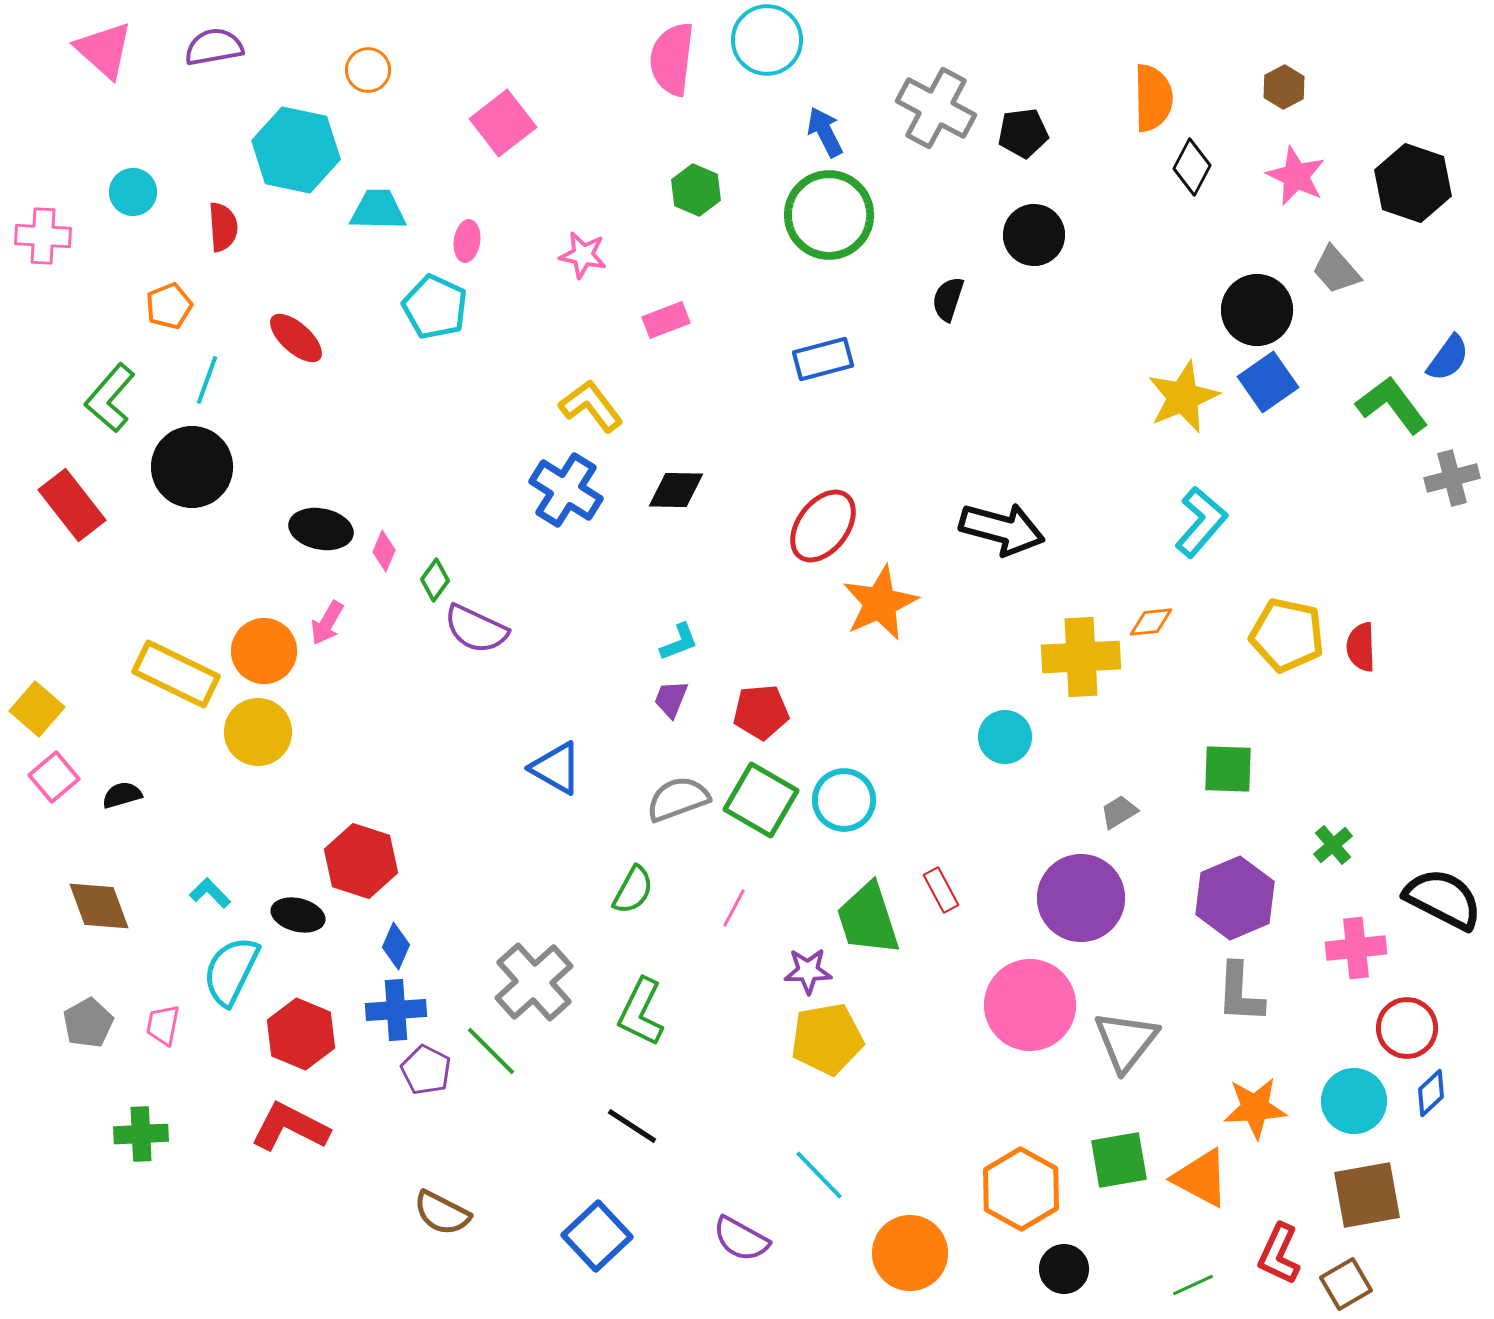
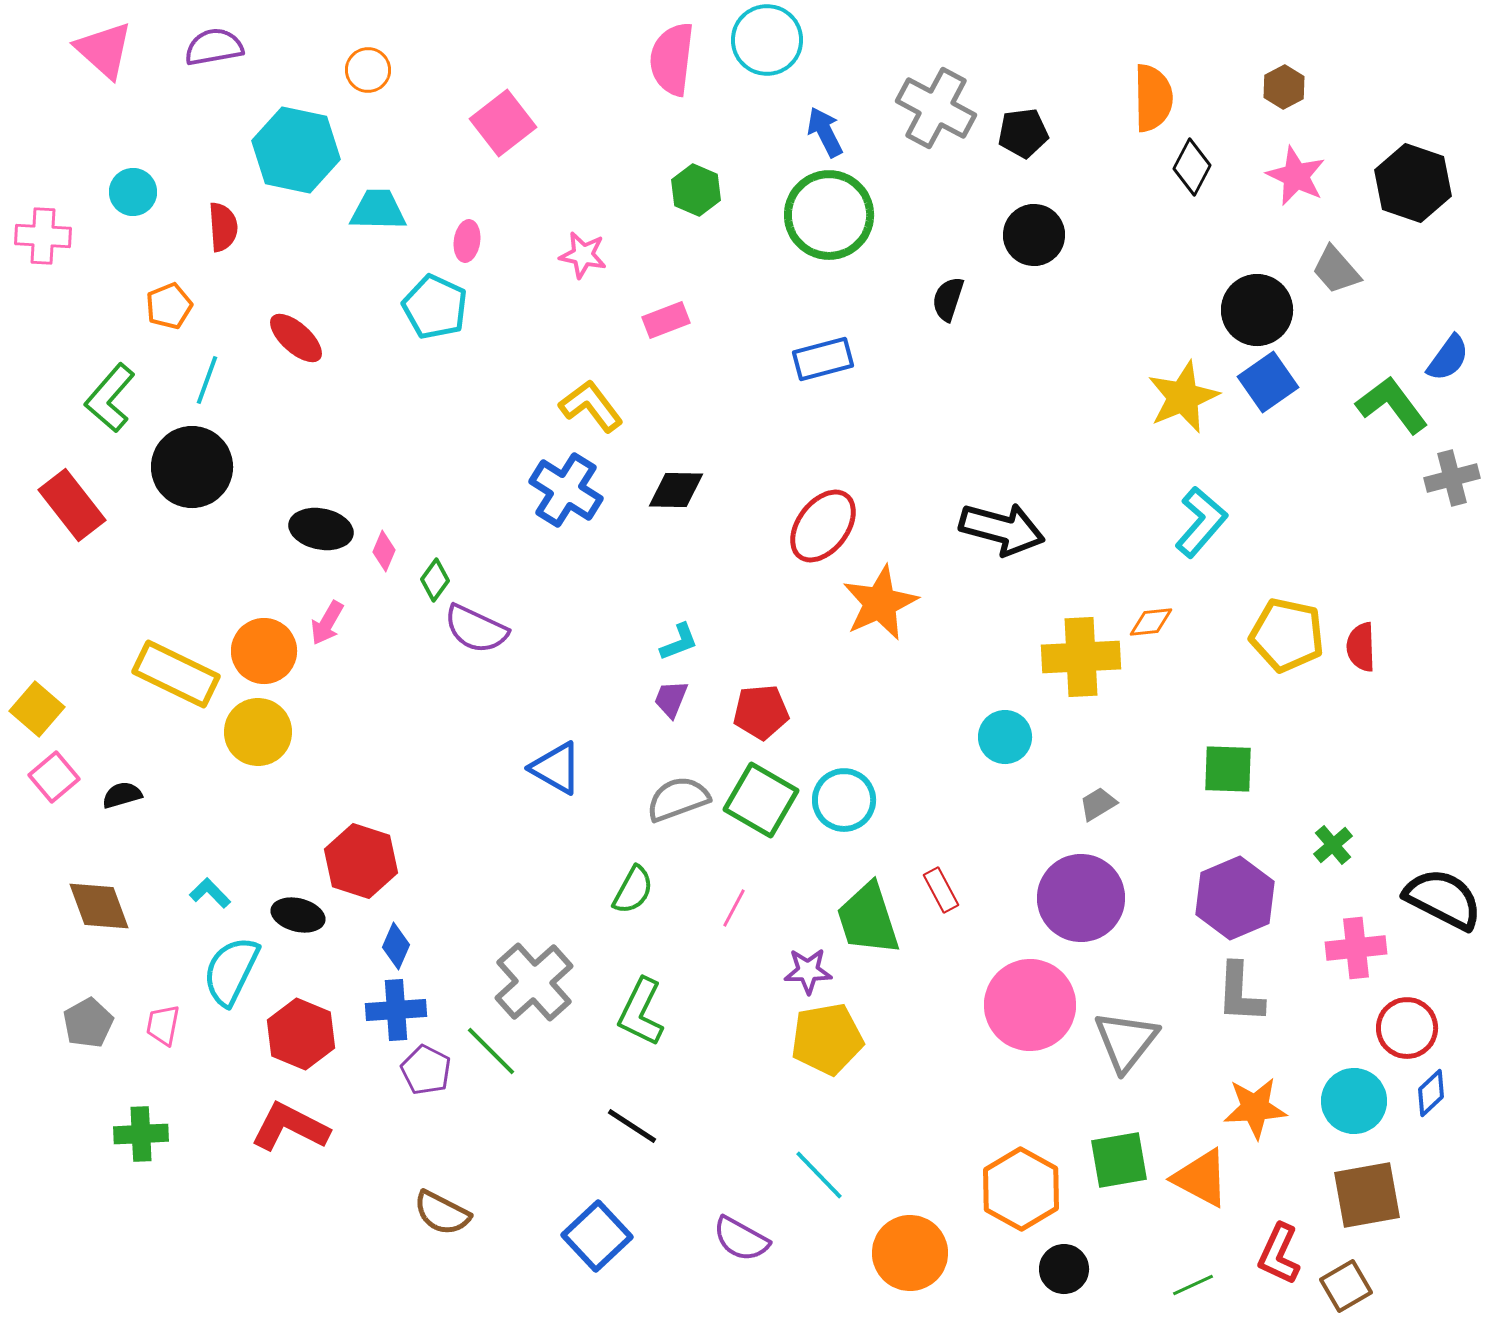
gray trapezoid at (1119, 812): moved 21 px left, 8 px up
brown square at (1346, 1284): moved 2 px down
